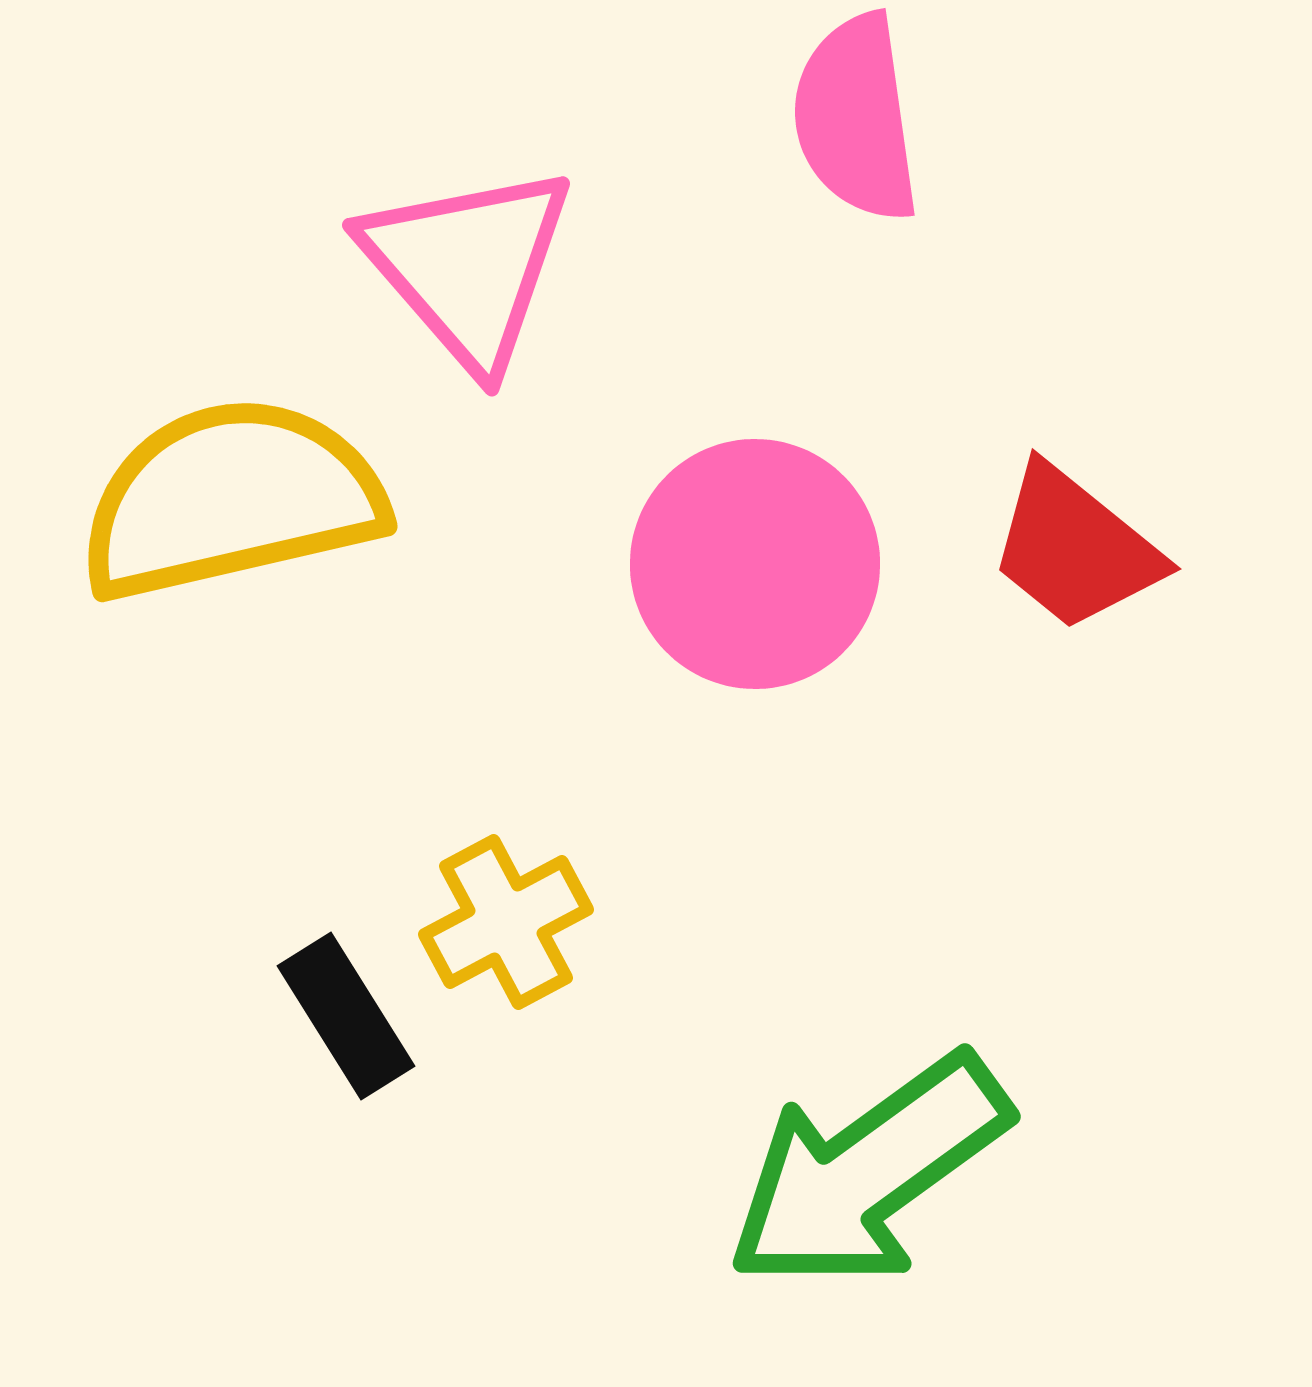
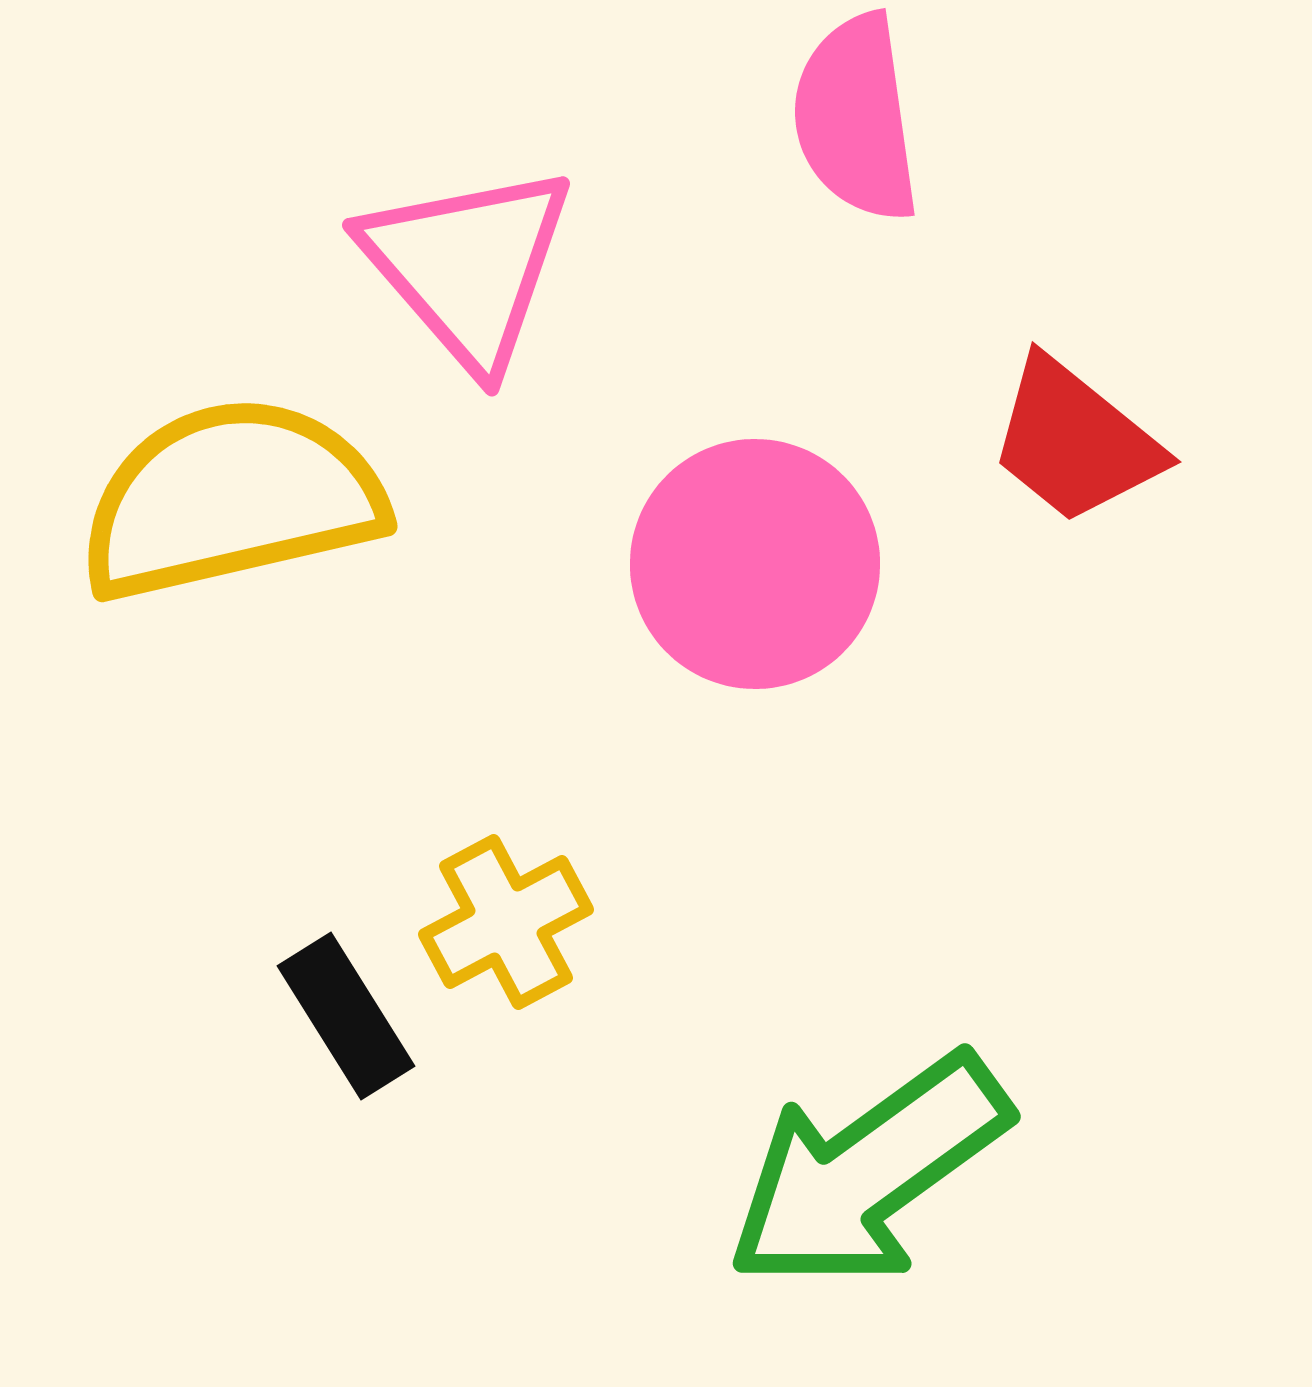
red trapezoid: moved 107 px up
